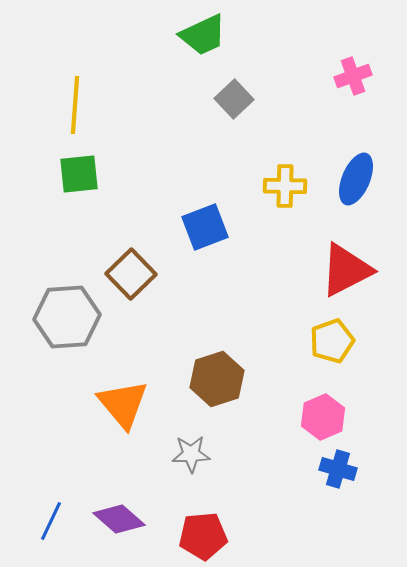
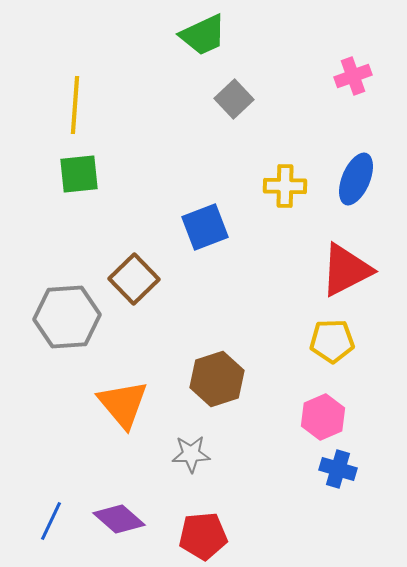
brown square: moved 3 px right, 5 px down
yellow pentagon: rotated 18 degrees clockwise
